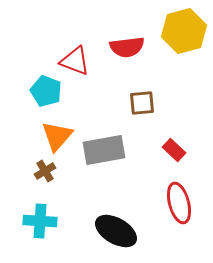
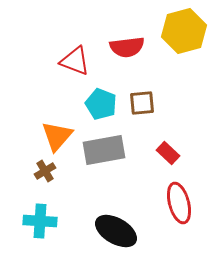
cyan pentagon: moved 55 px right, 13 px down
red rectangle: moved 6 px left, 3 px down
